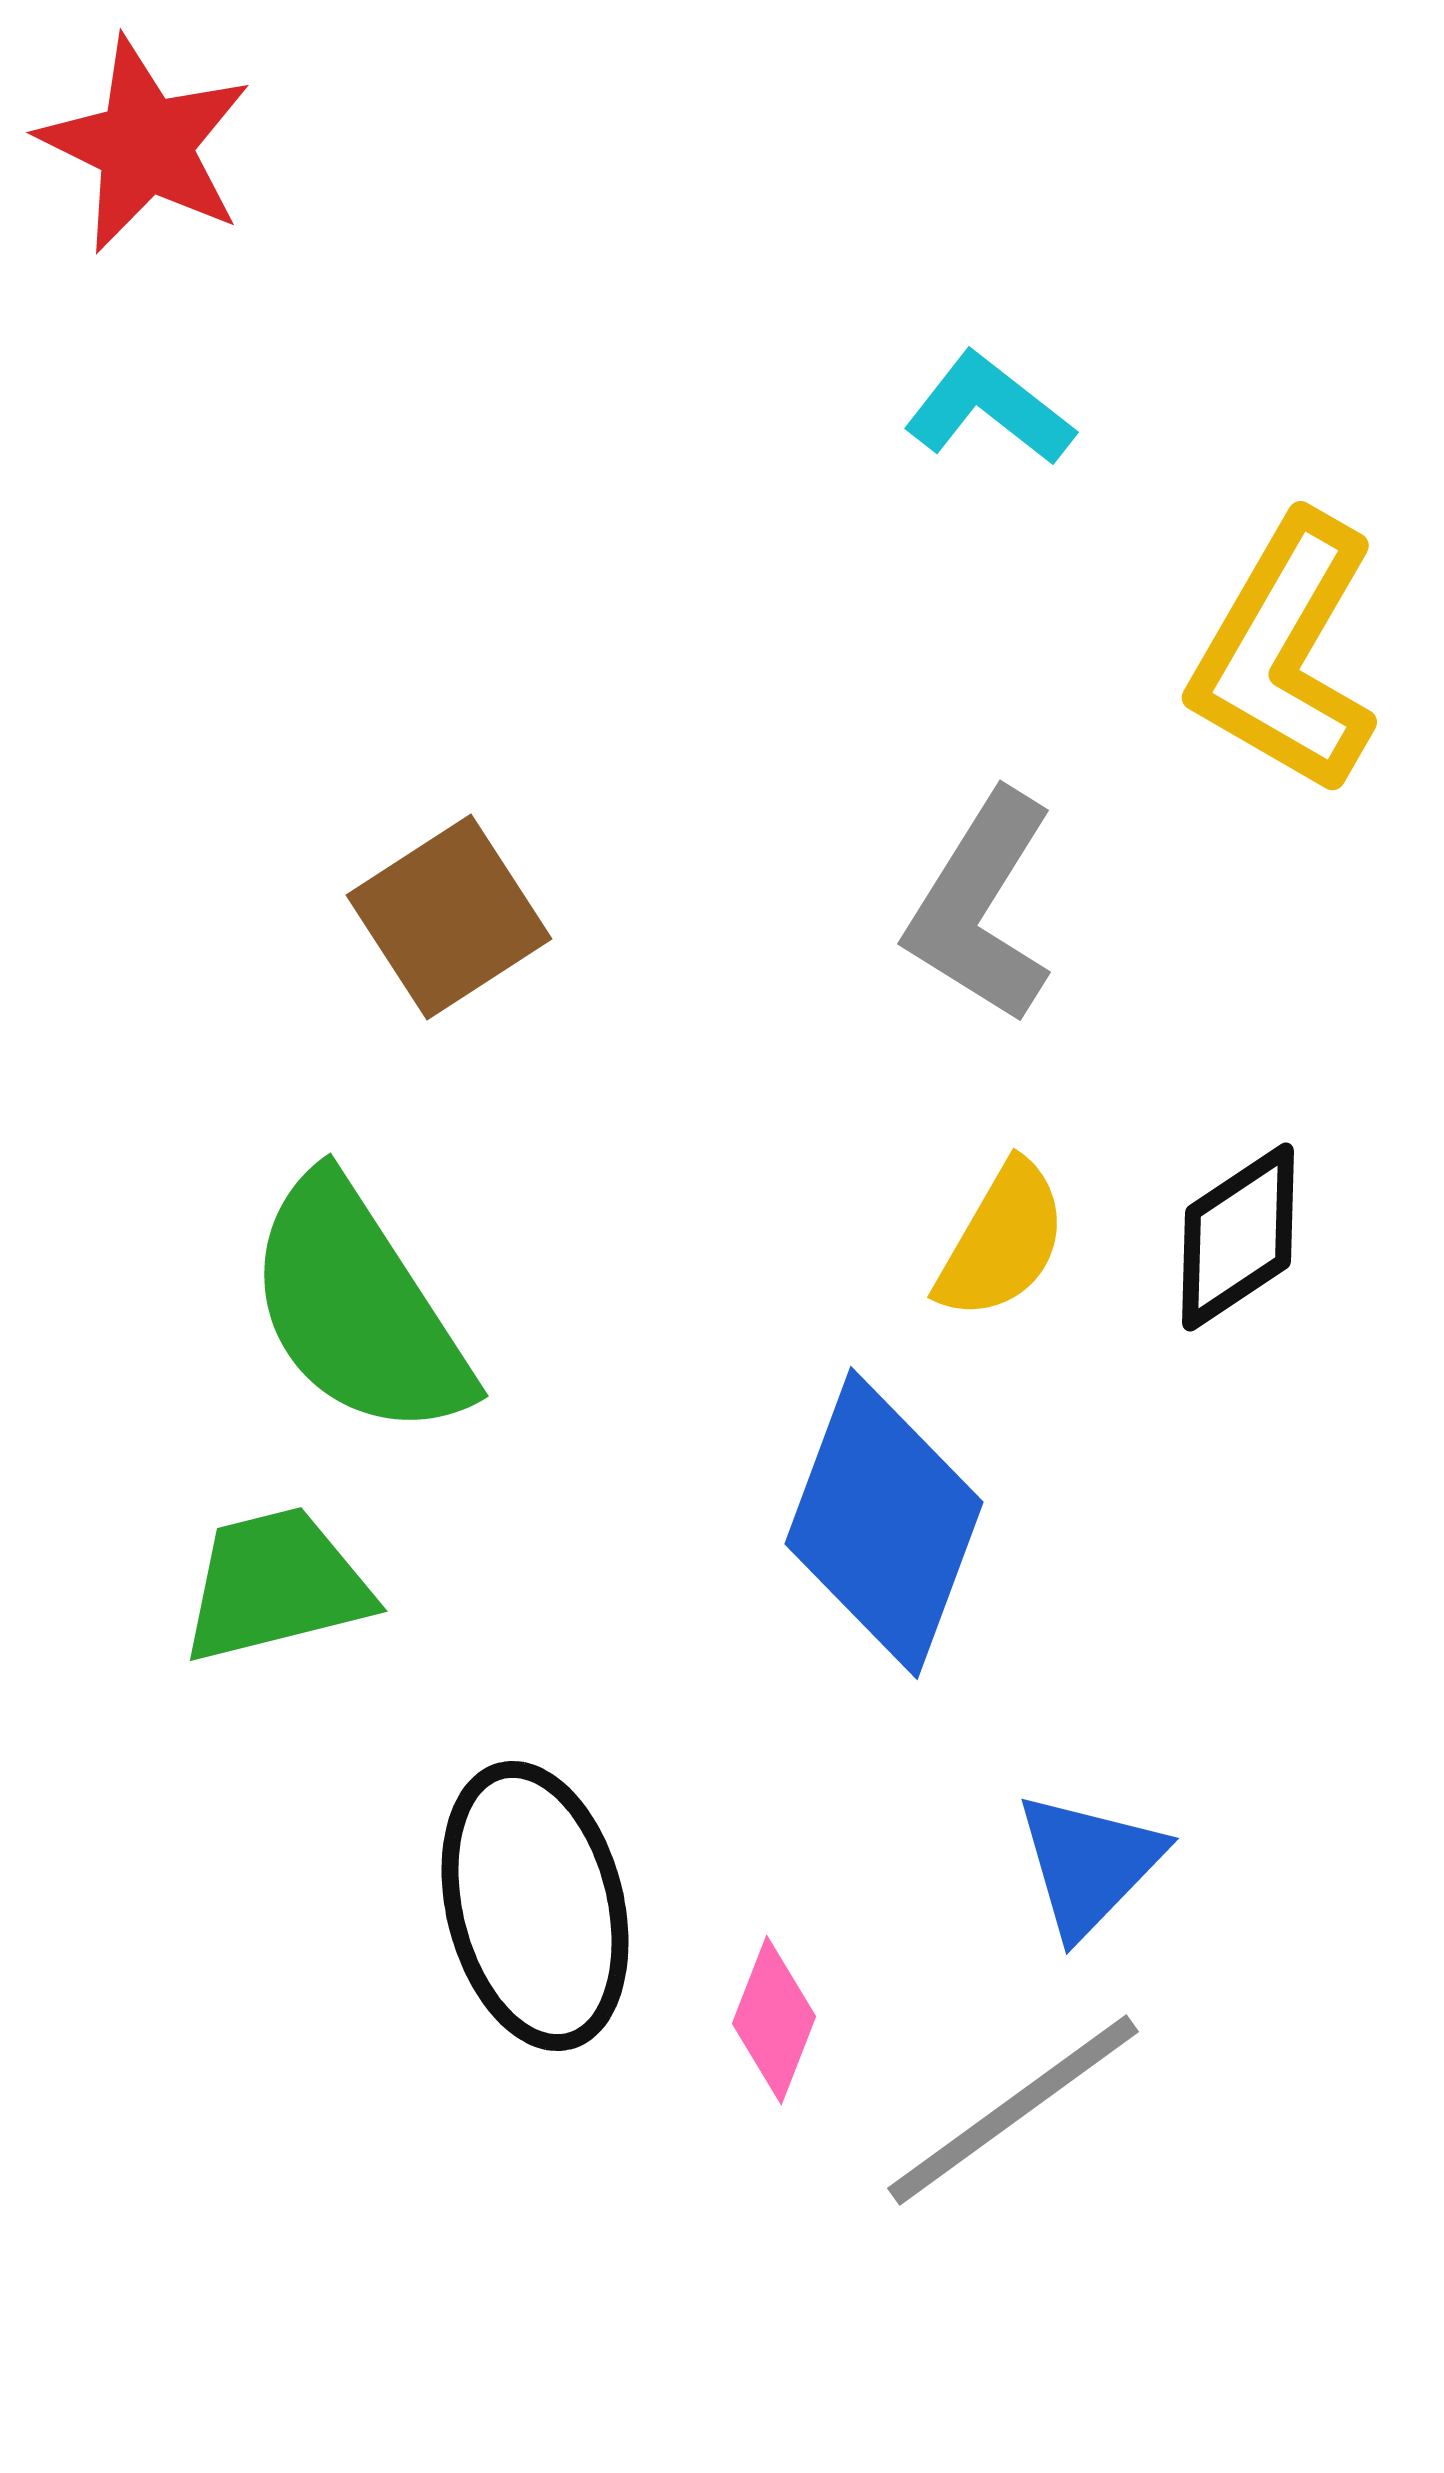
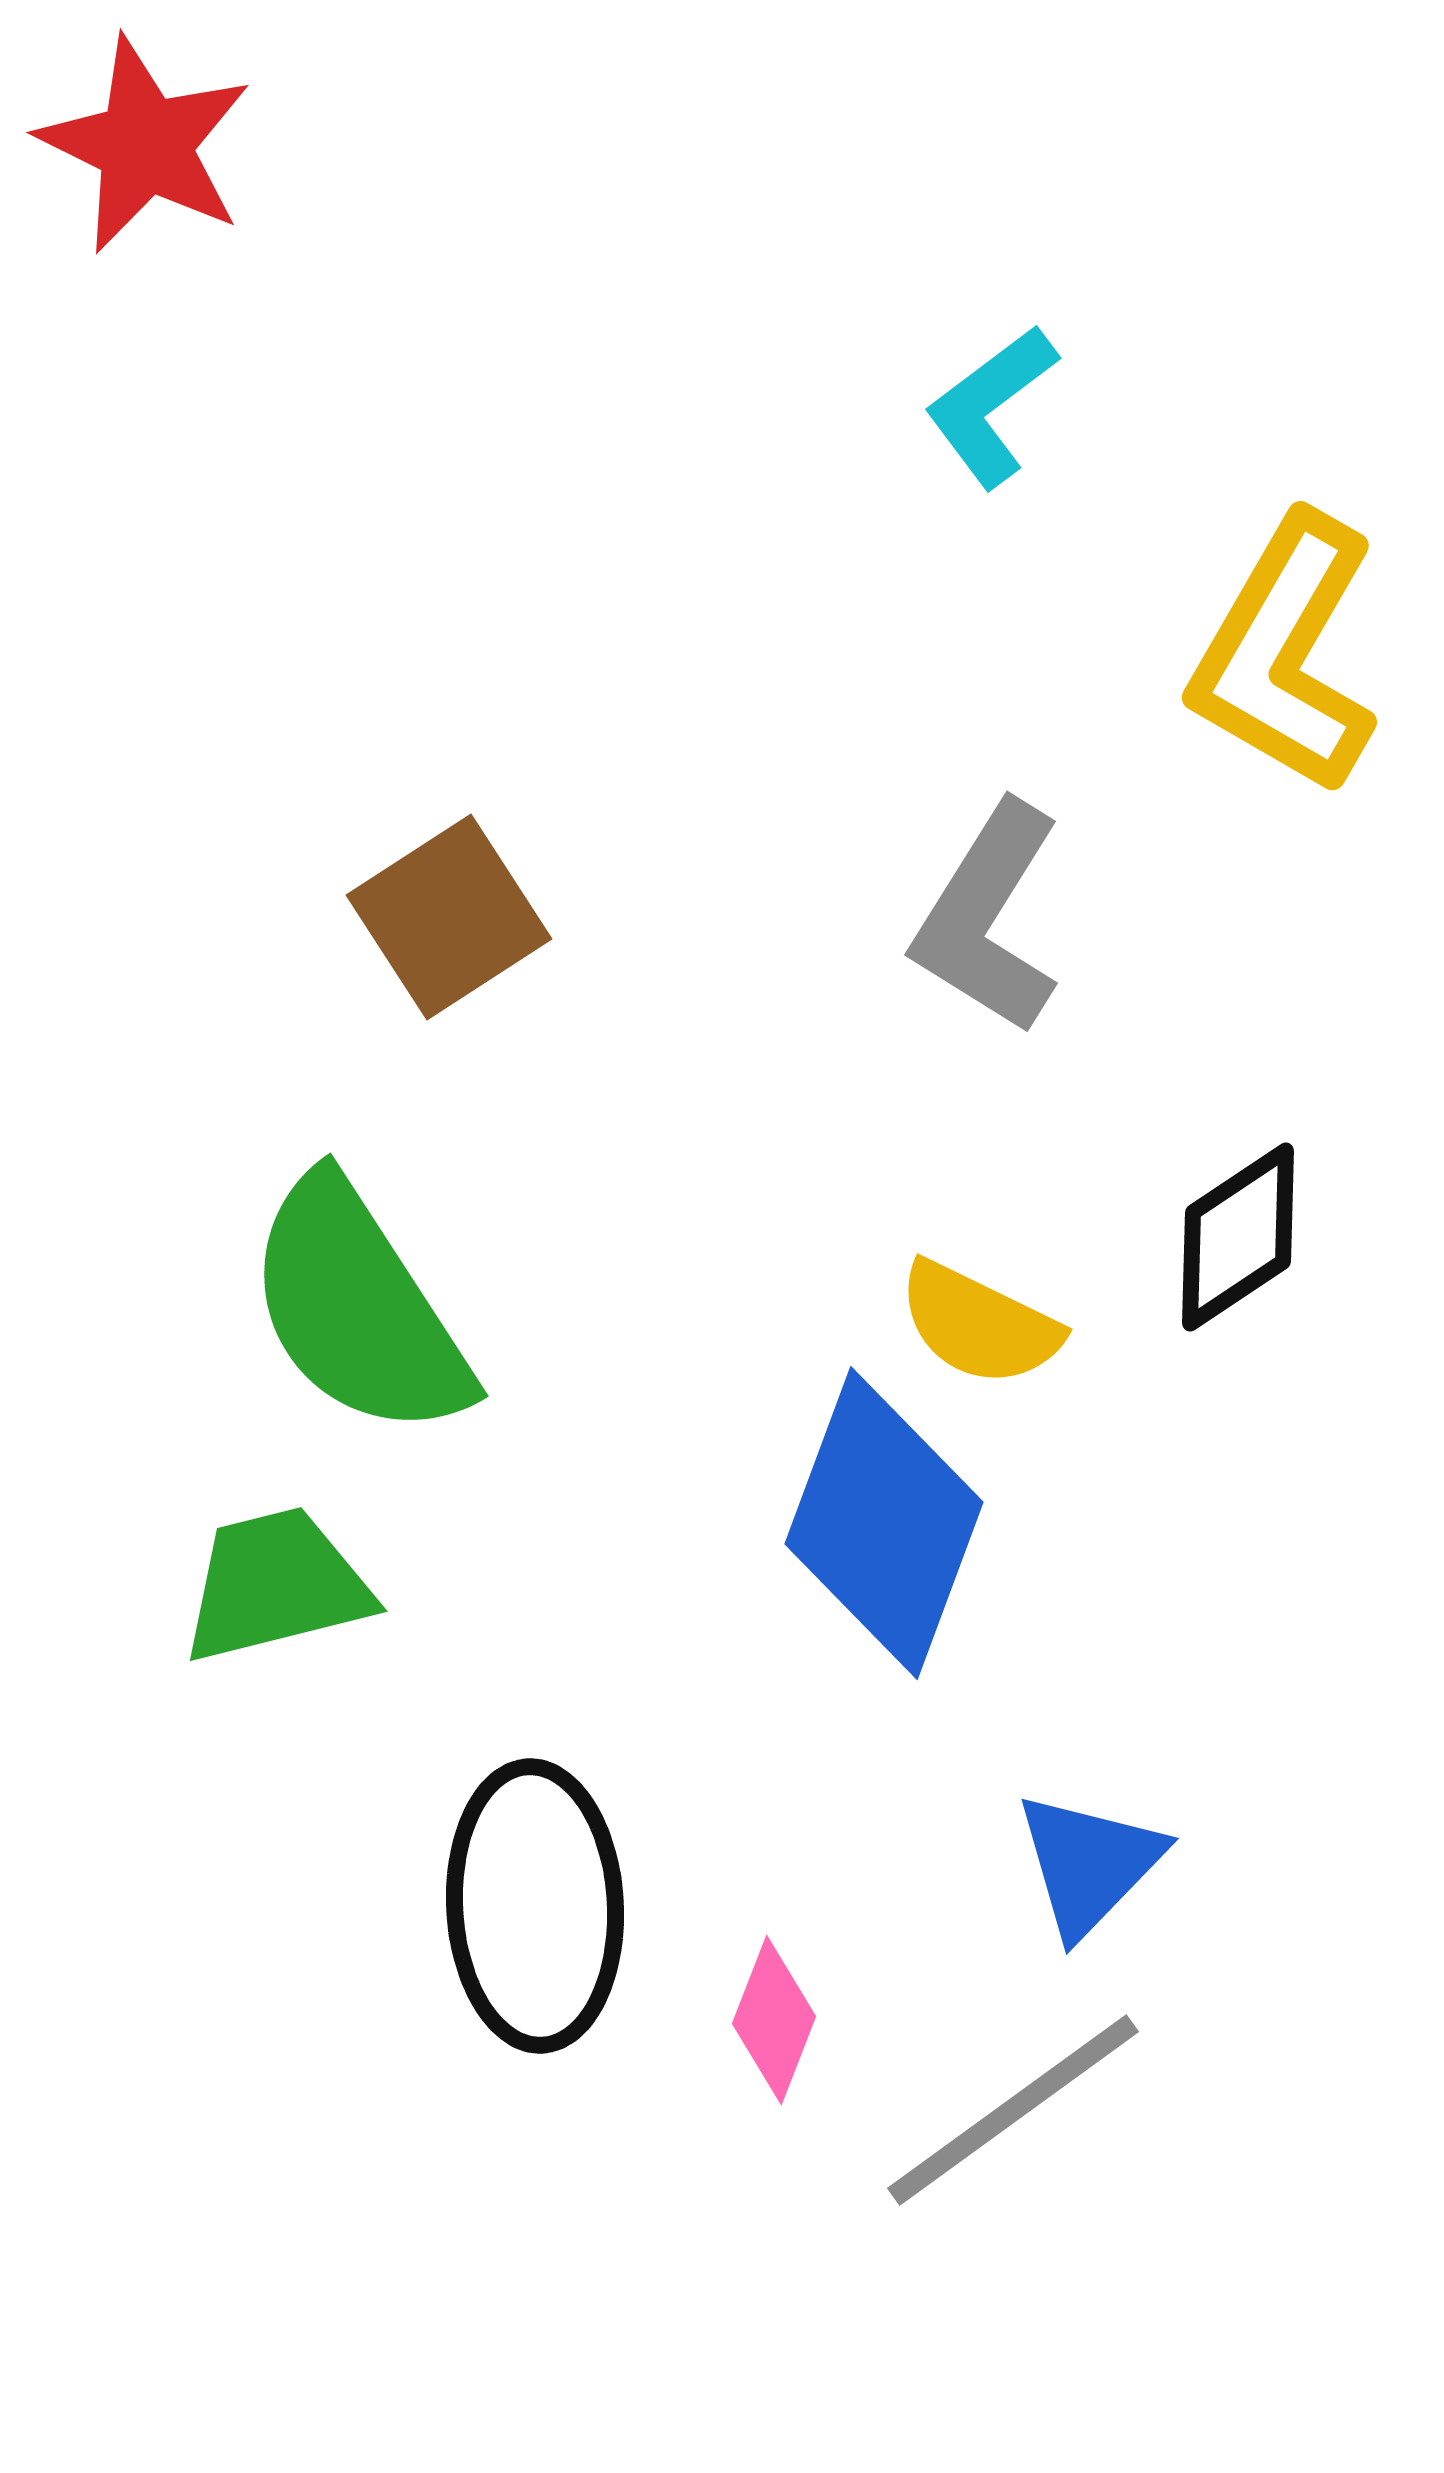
cyan L-shape: moved 2 px right, 3 px up; rotated 75 degrees counterclockwise
gray L-shape: moved 7 px right, 11 px down
yellow semicircle: moved 23 px left, 83 px down; rotated 86 degrees clockwise
black ellipse: rotated 11 degrees clockwise
